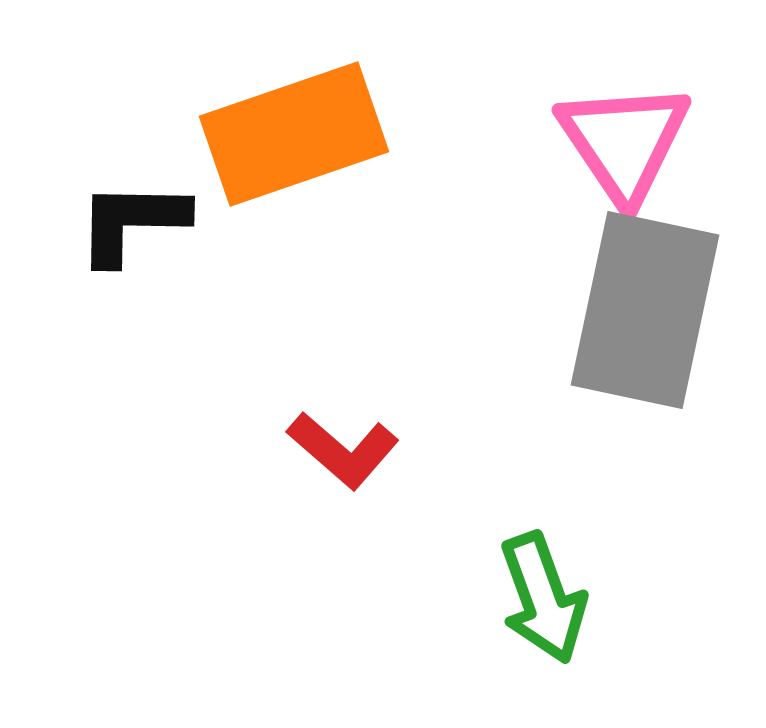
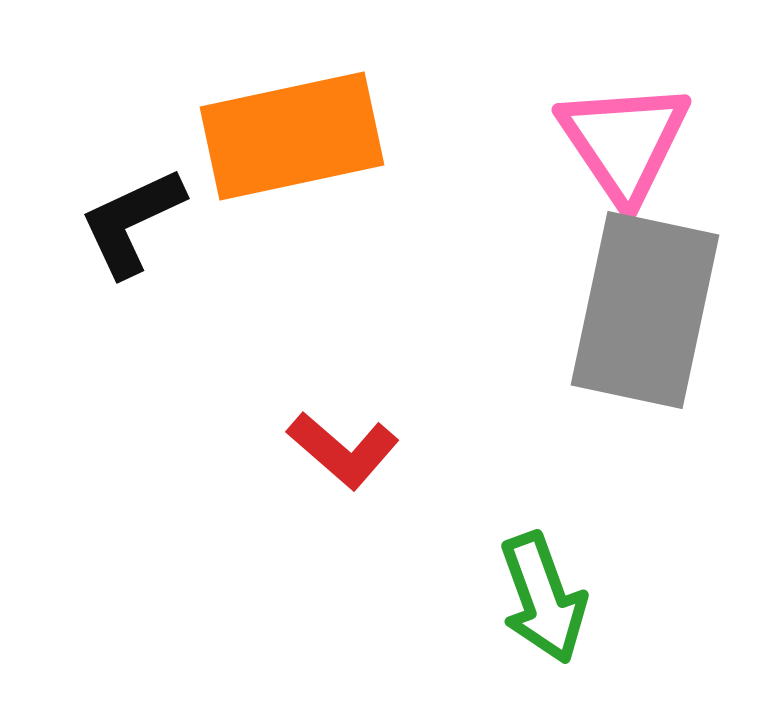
orange rectangle: moved 2 px left, 2 px down; rotated 7 degrees clockwise
black L-shape: rotated 26 degrees counterclockwise
